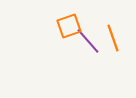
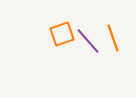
orange square: moved 7 px left, 8 px down
